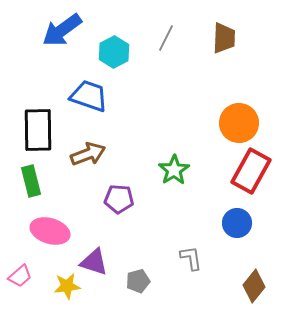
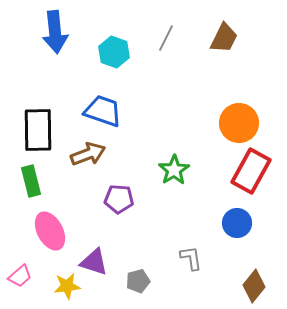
blue arrow: moved 7 px left, 2 px down; rotated 60 degrees counterclockwise
brown trapezoid: rotated 24 degrees clockwise
cyan hexagon: rotated 12 degrees counterclockwise
blue trapezoid: moved 14 px right, 15 px down
pink ellipse: rotated 45 degrees clockwise
